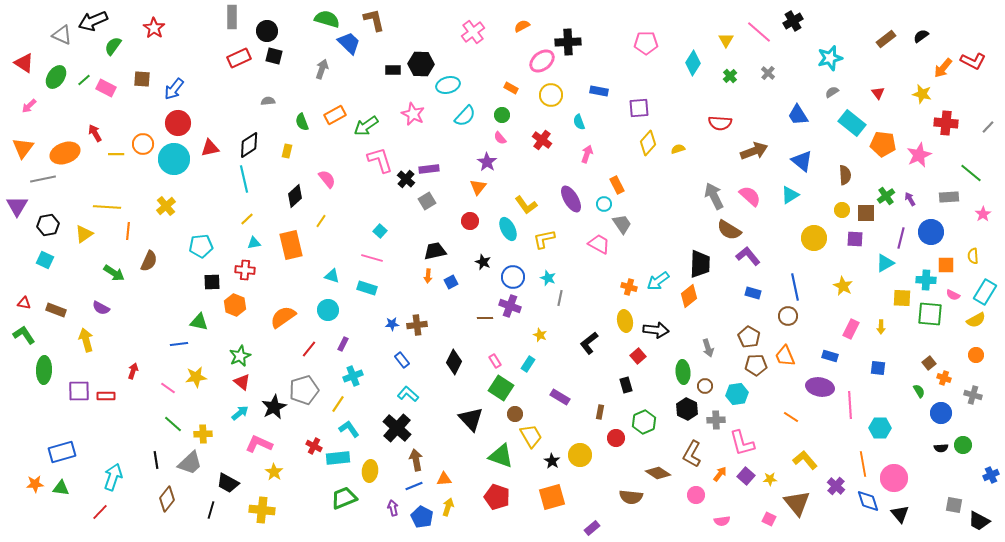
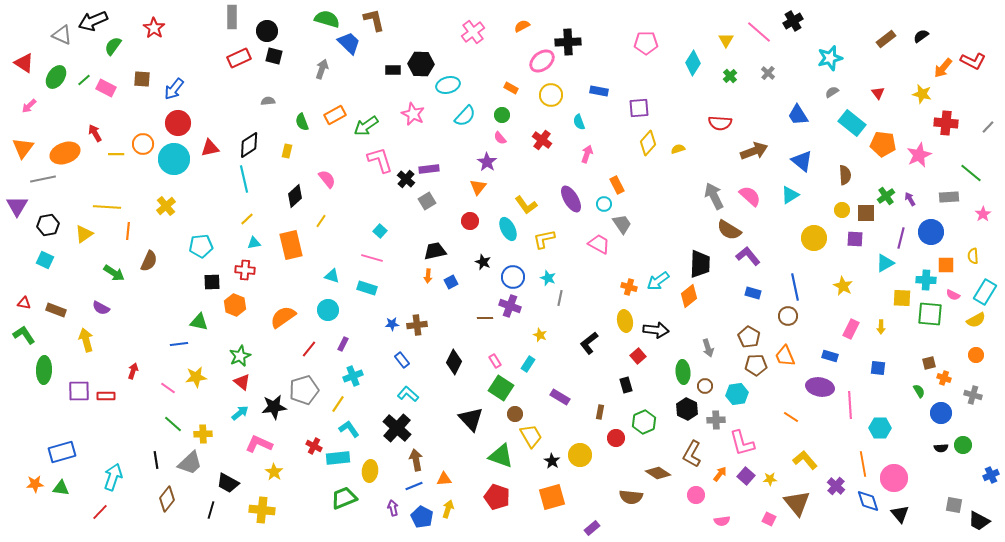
brown square at (929, 363): rotated 24 degrees clockwise
black star at (274, 407): rotated 20 degrees clockwise
yellow arrow at (448, 507): moved 2 px down
